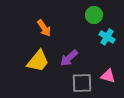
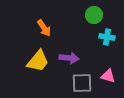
cyan cross: rotated 21 degrees counterclockwise
purple arrow: rotated 132 degrees counterclockwise
